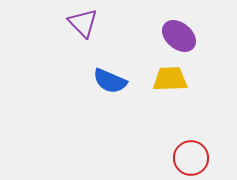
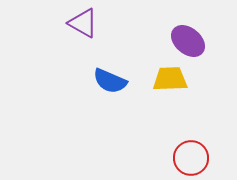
purple triangle: rotated 16 degrees counterclockwise
purple ellipse: moved 9 px right, 5 px down
